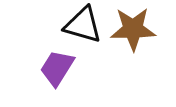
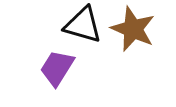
brown star: rotated 24 degrees clockwise
